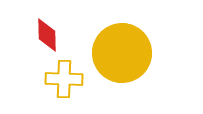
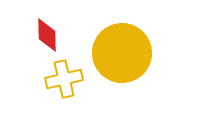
yellow cross: rotated 15 degrees counterclockwise
